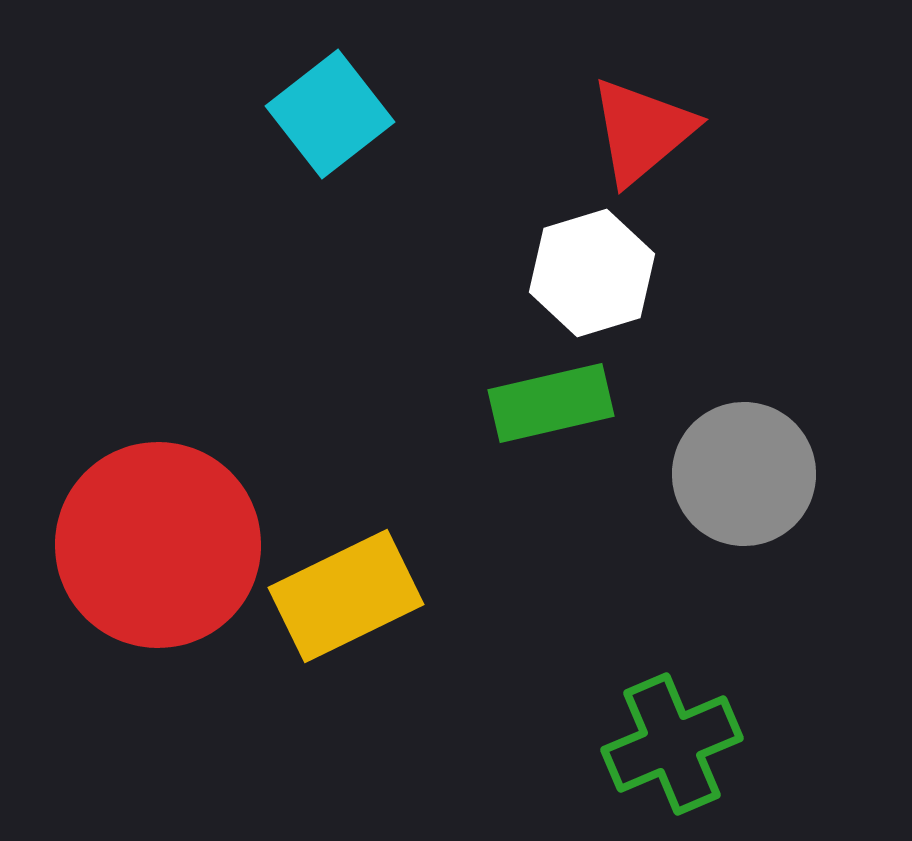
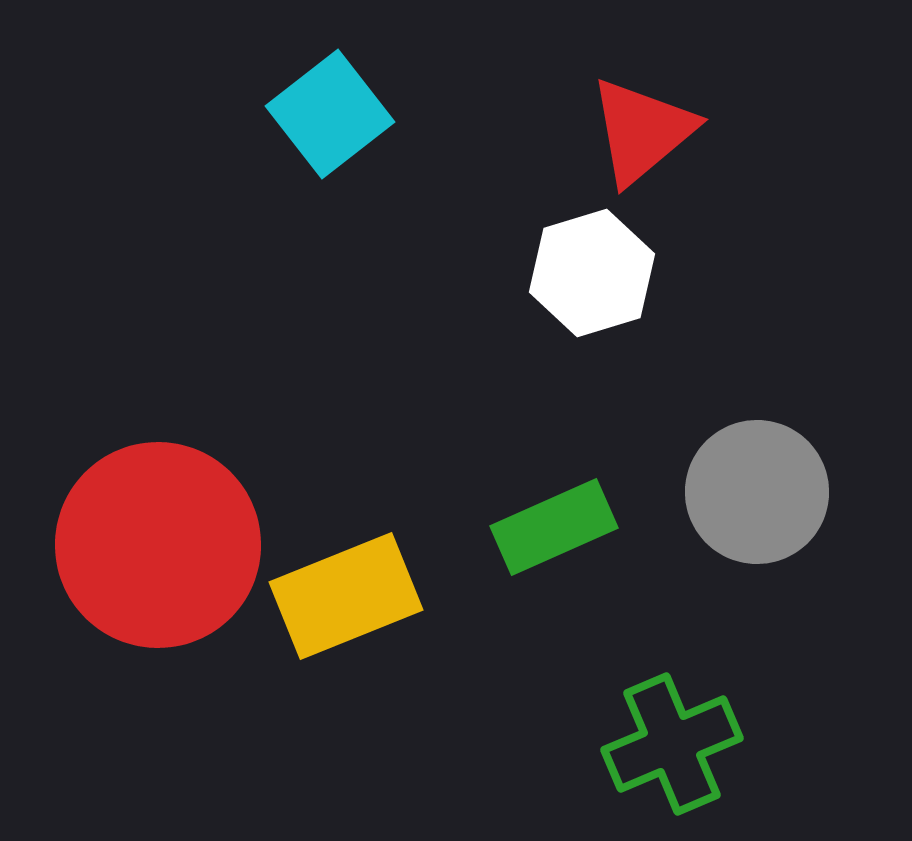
green rectangle: moved 3 px right, 124 px down; rotated 11 degrees counterclockwise
gray circle: moved 13 px right, 18 px down
yellow rectangle: rotated 4 degrees clockwise
